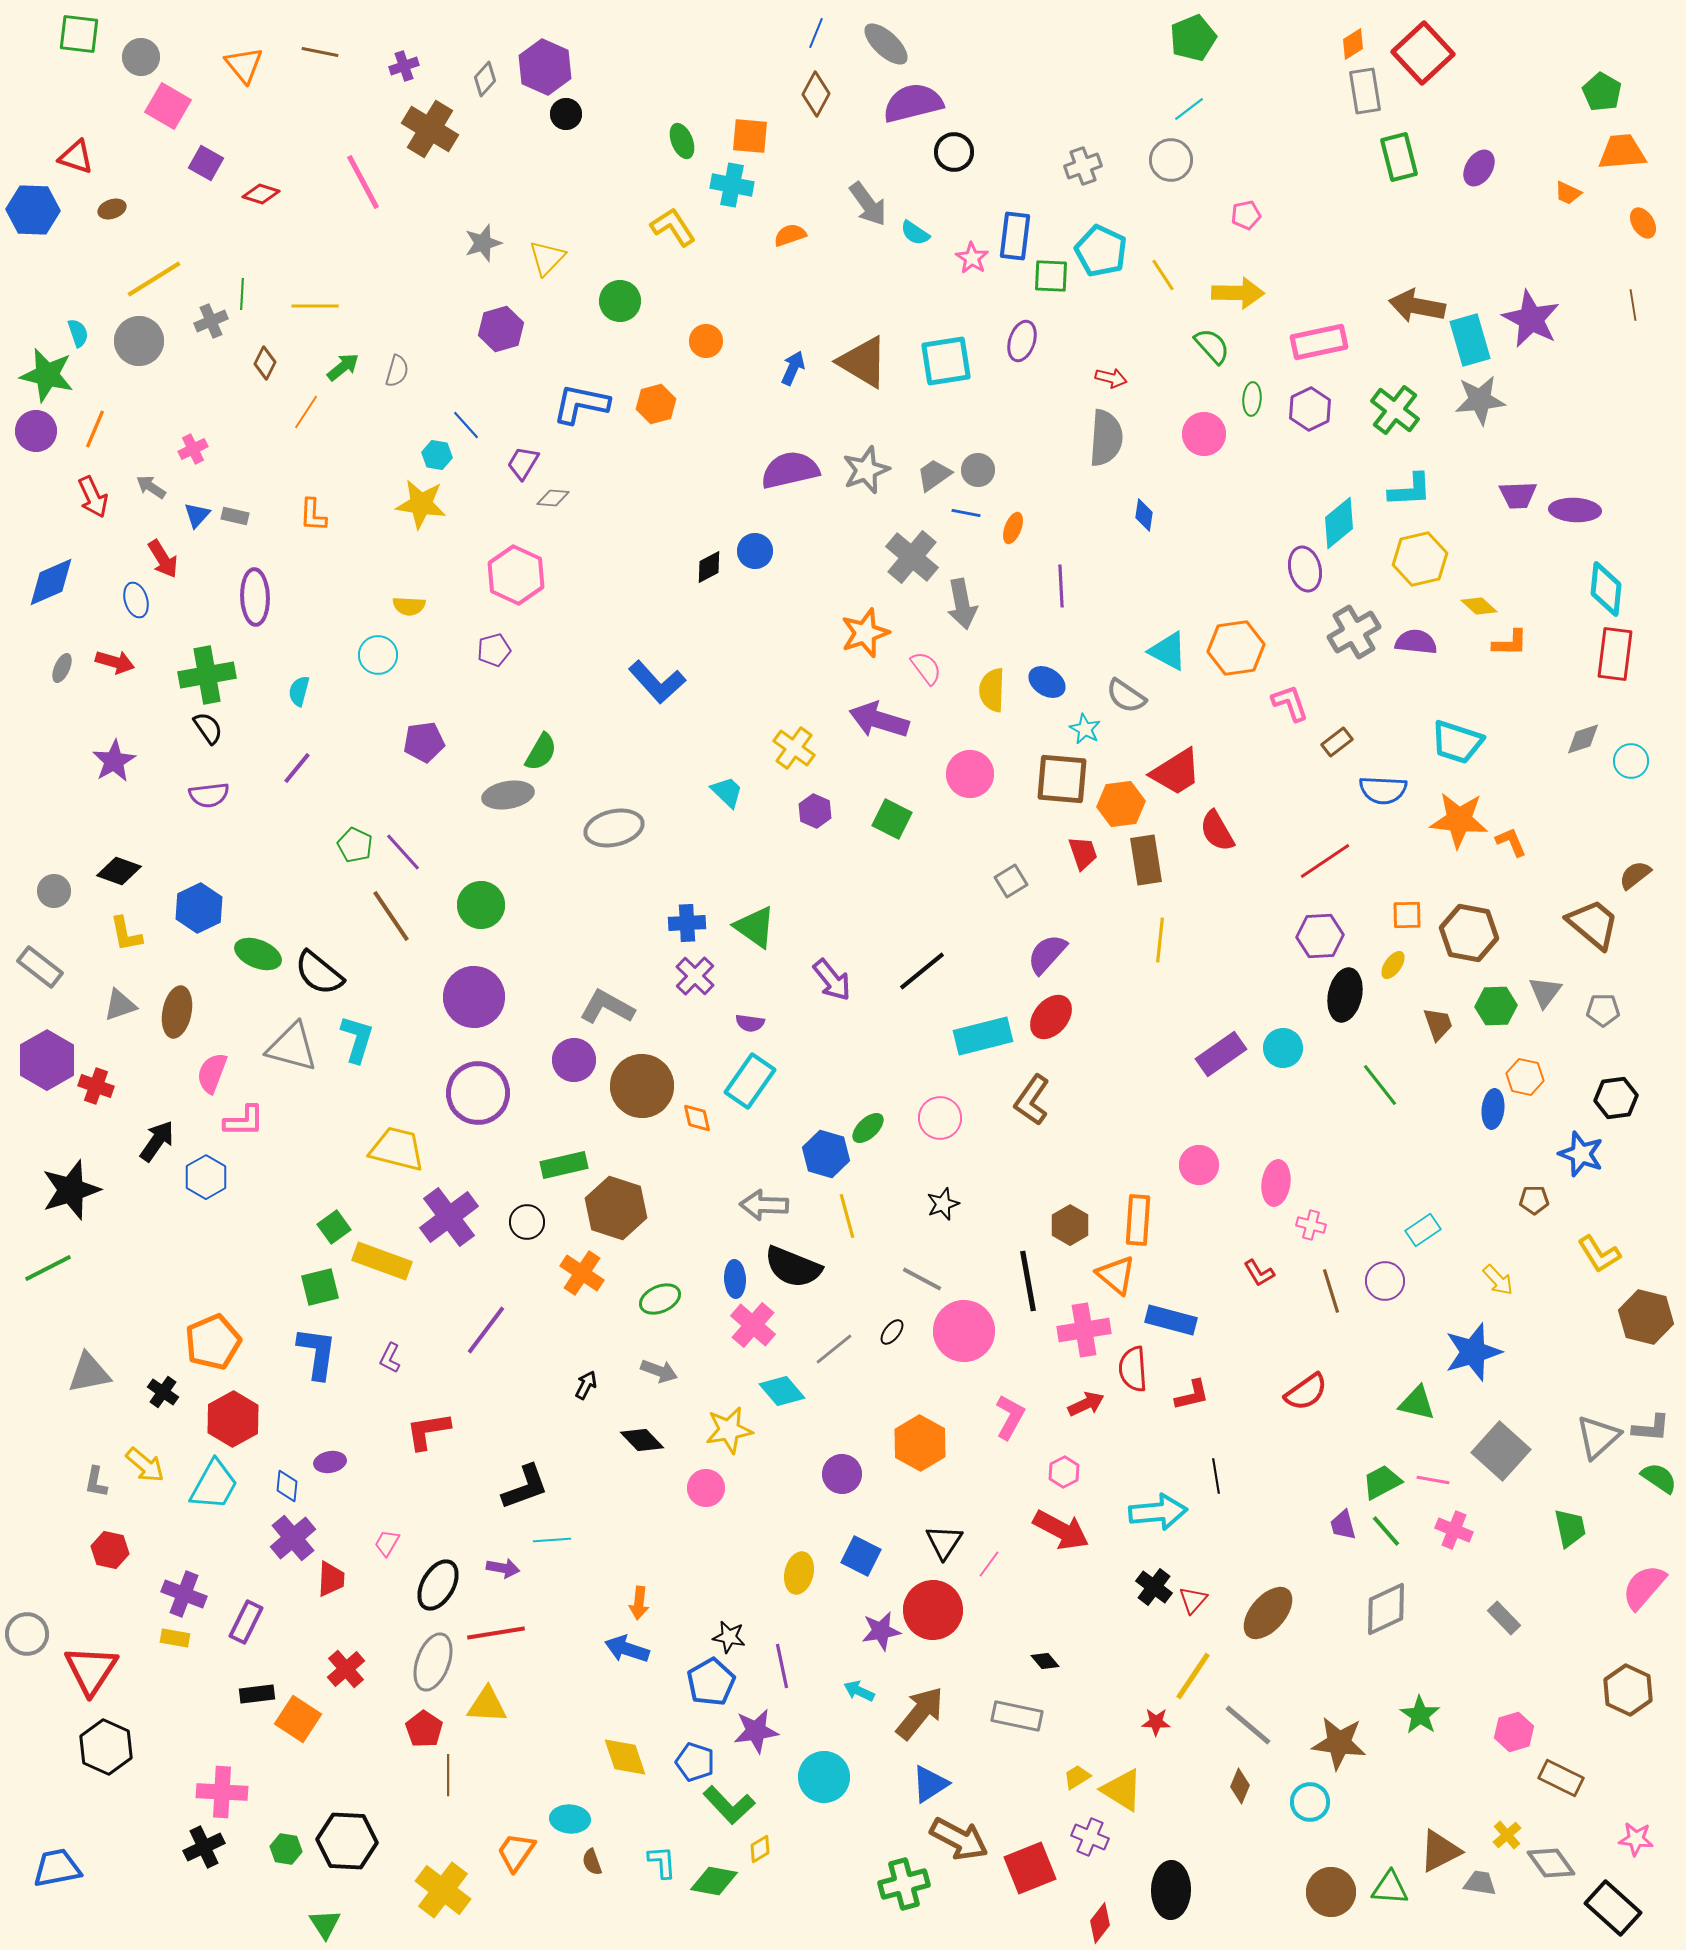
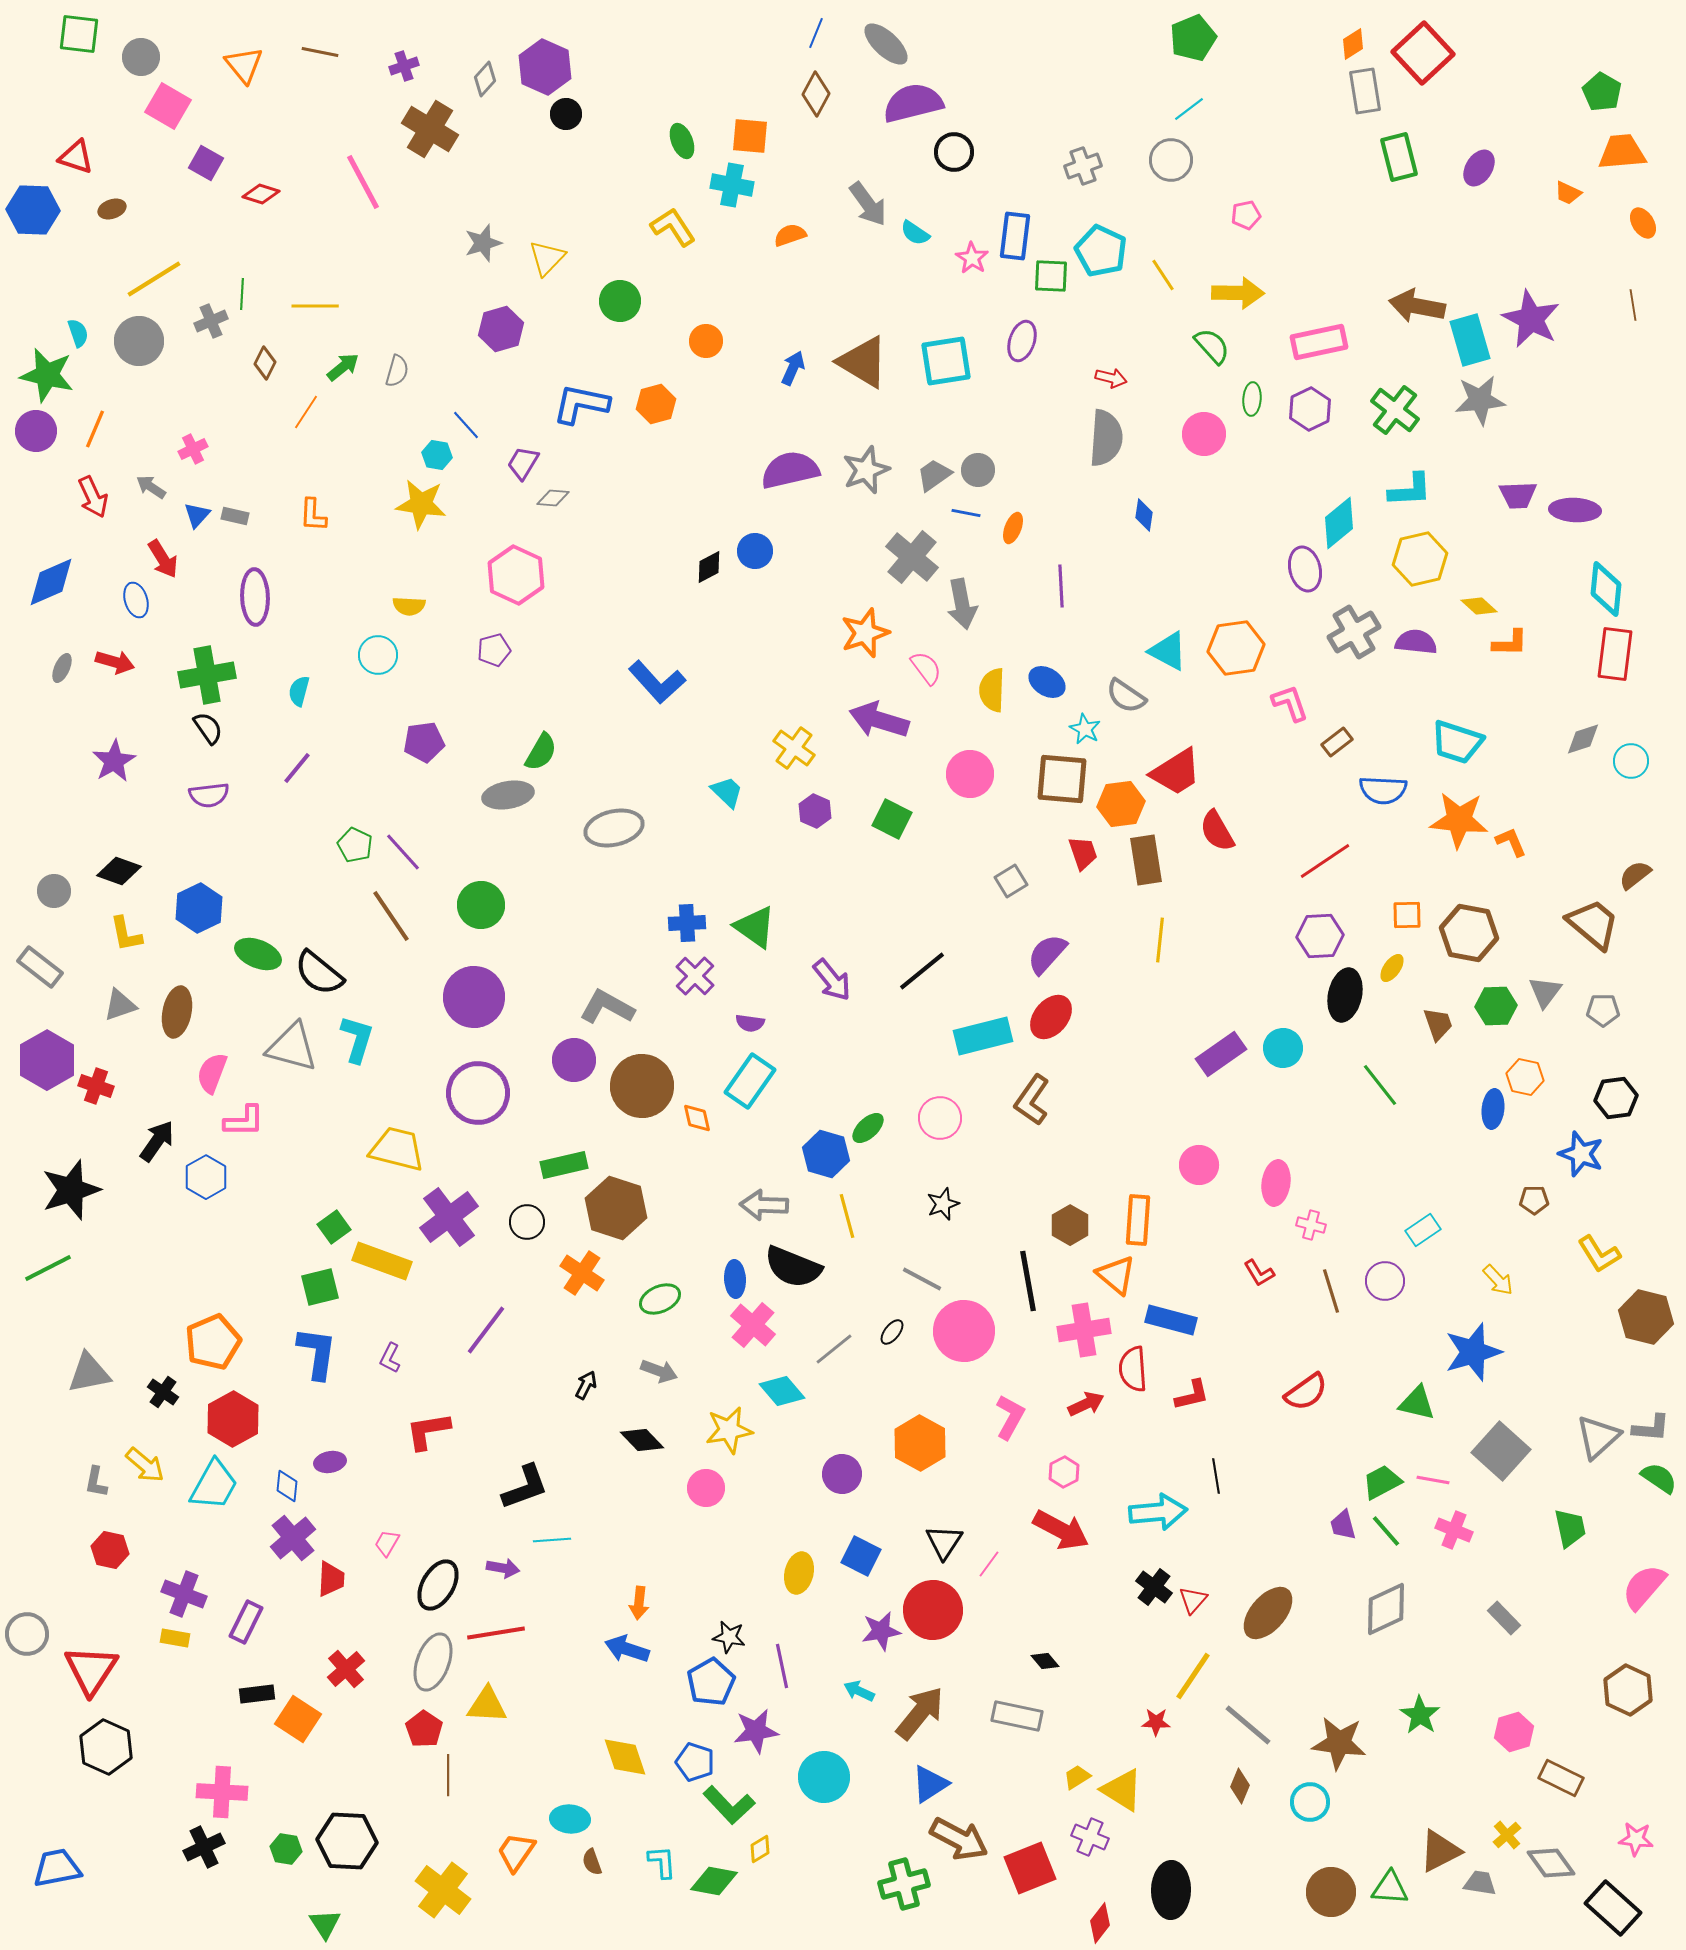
yellow ellipse at (1393, 965): moved 1 px left, 3 px down
